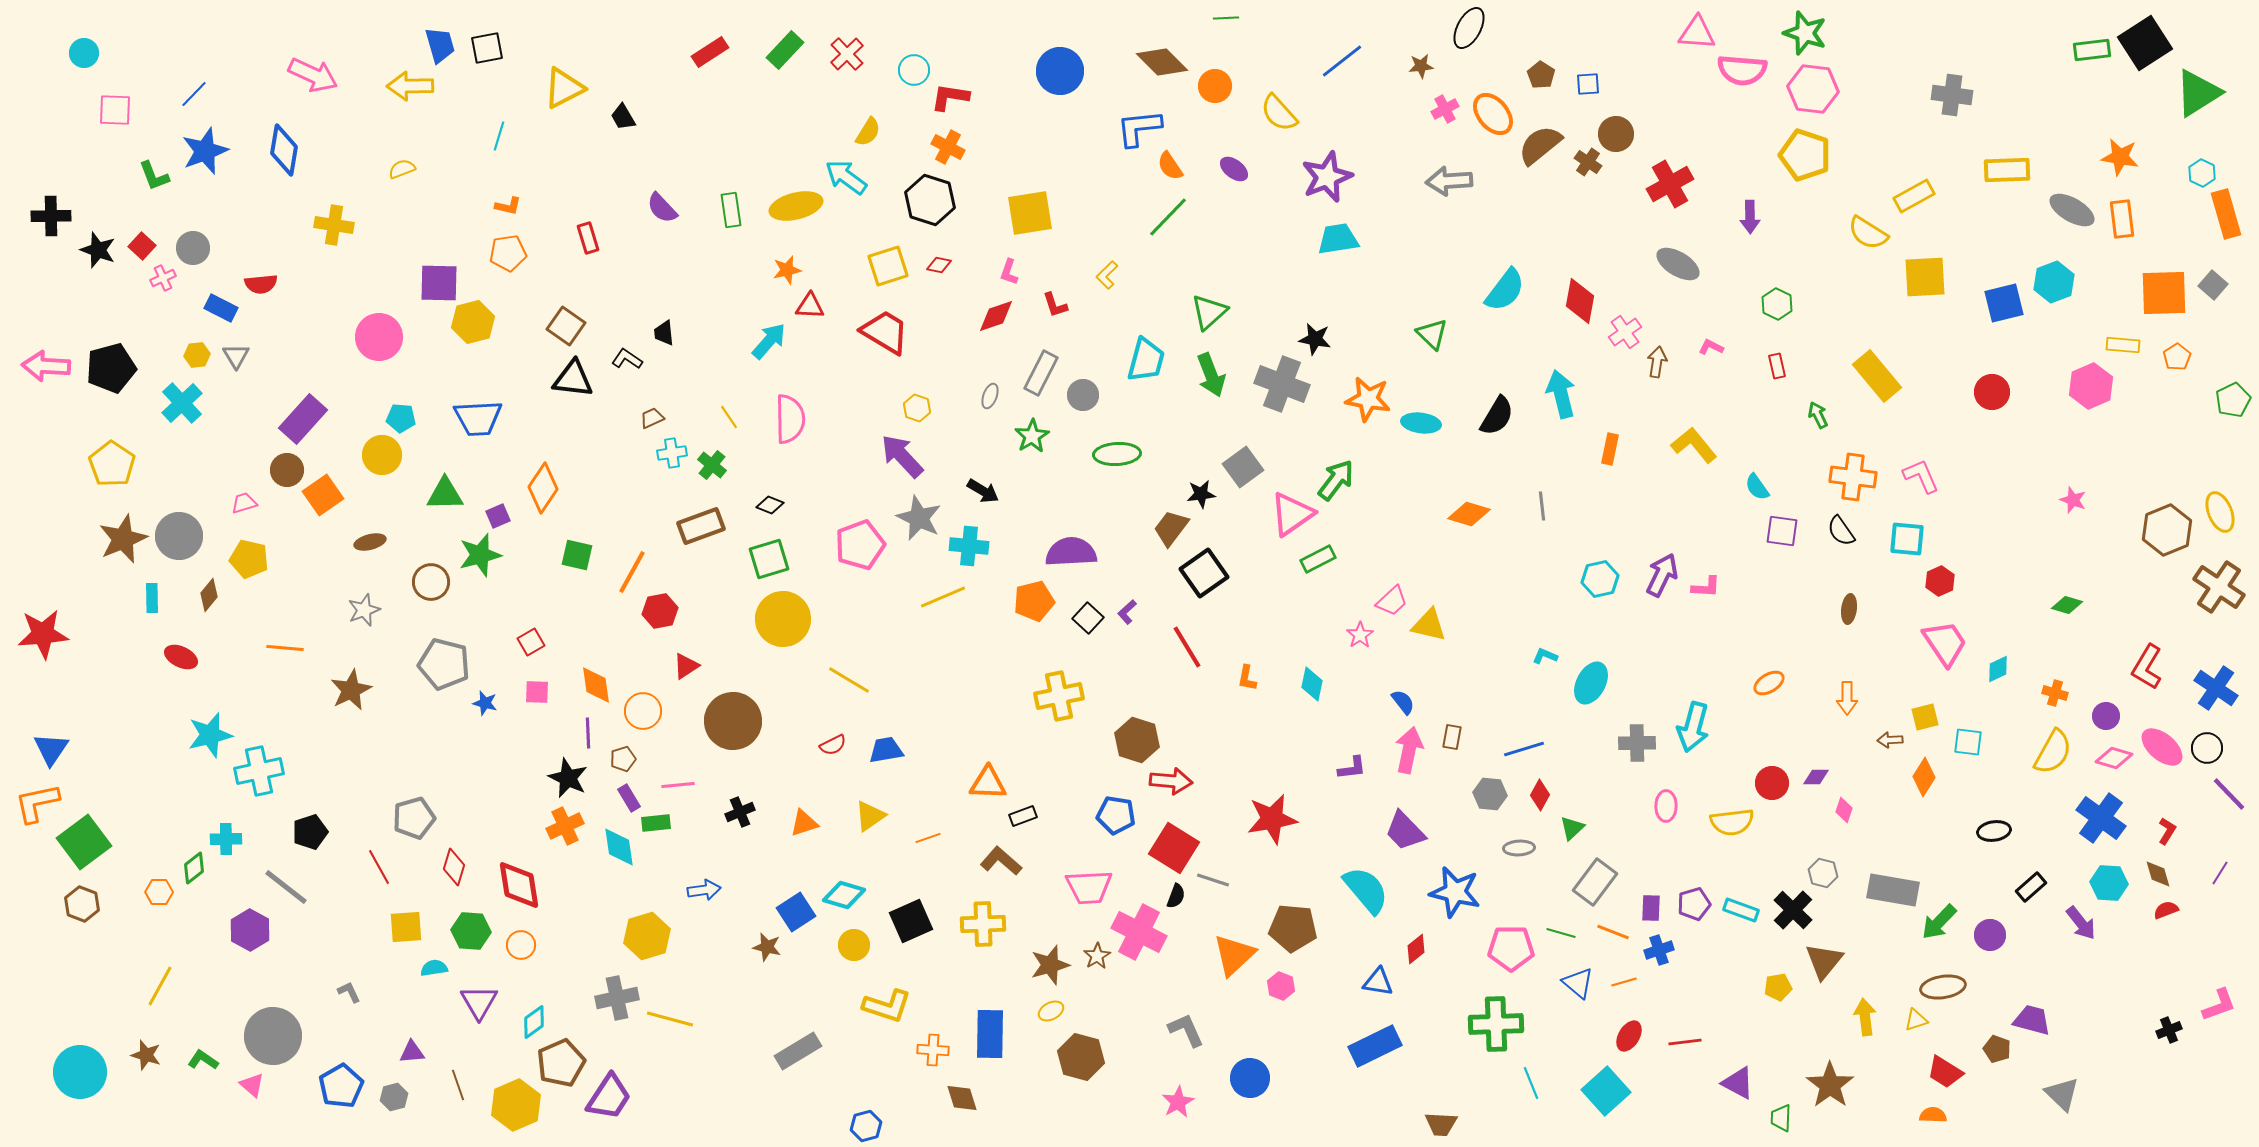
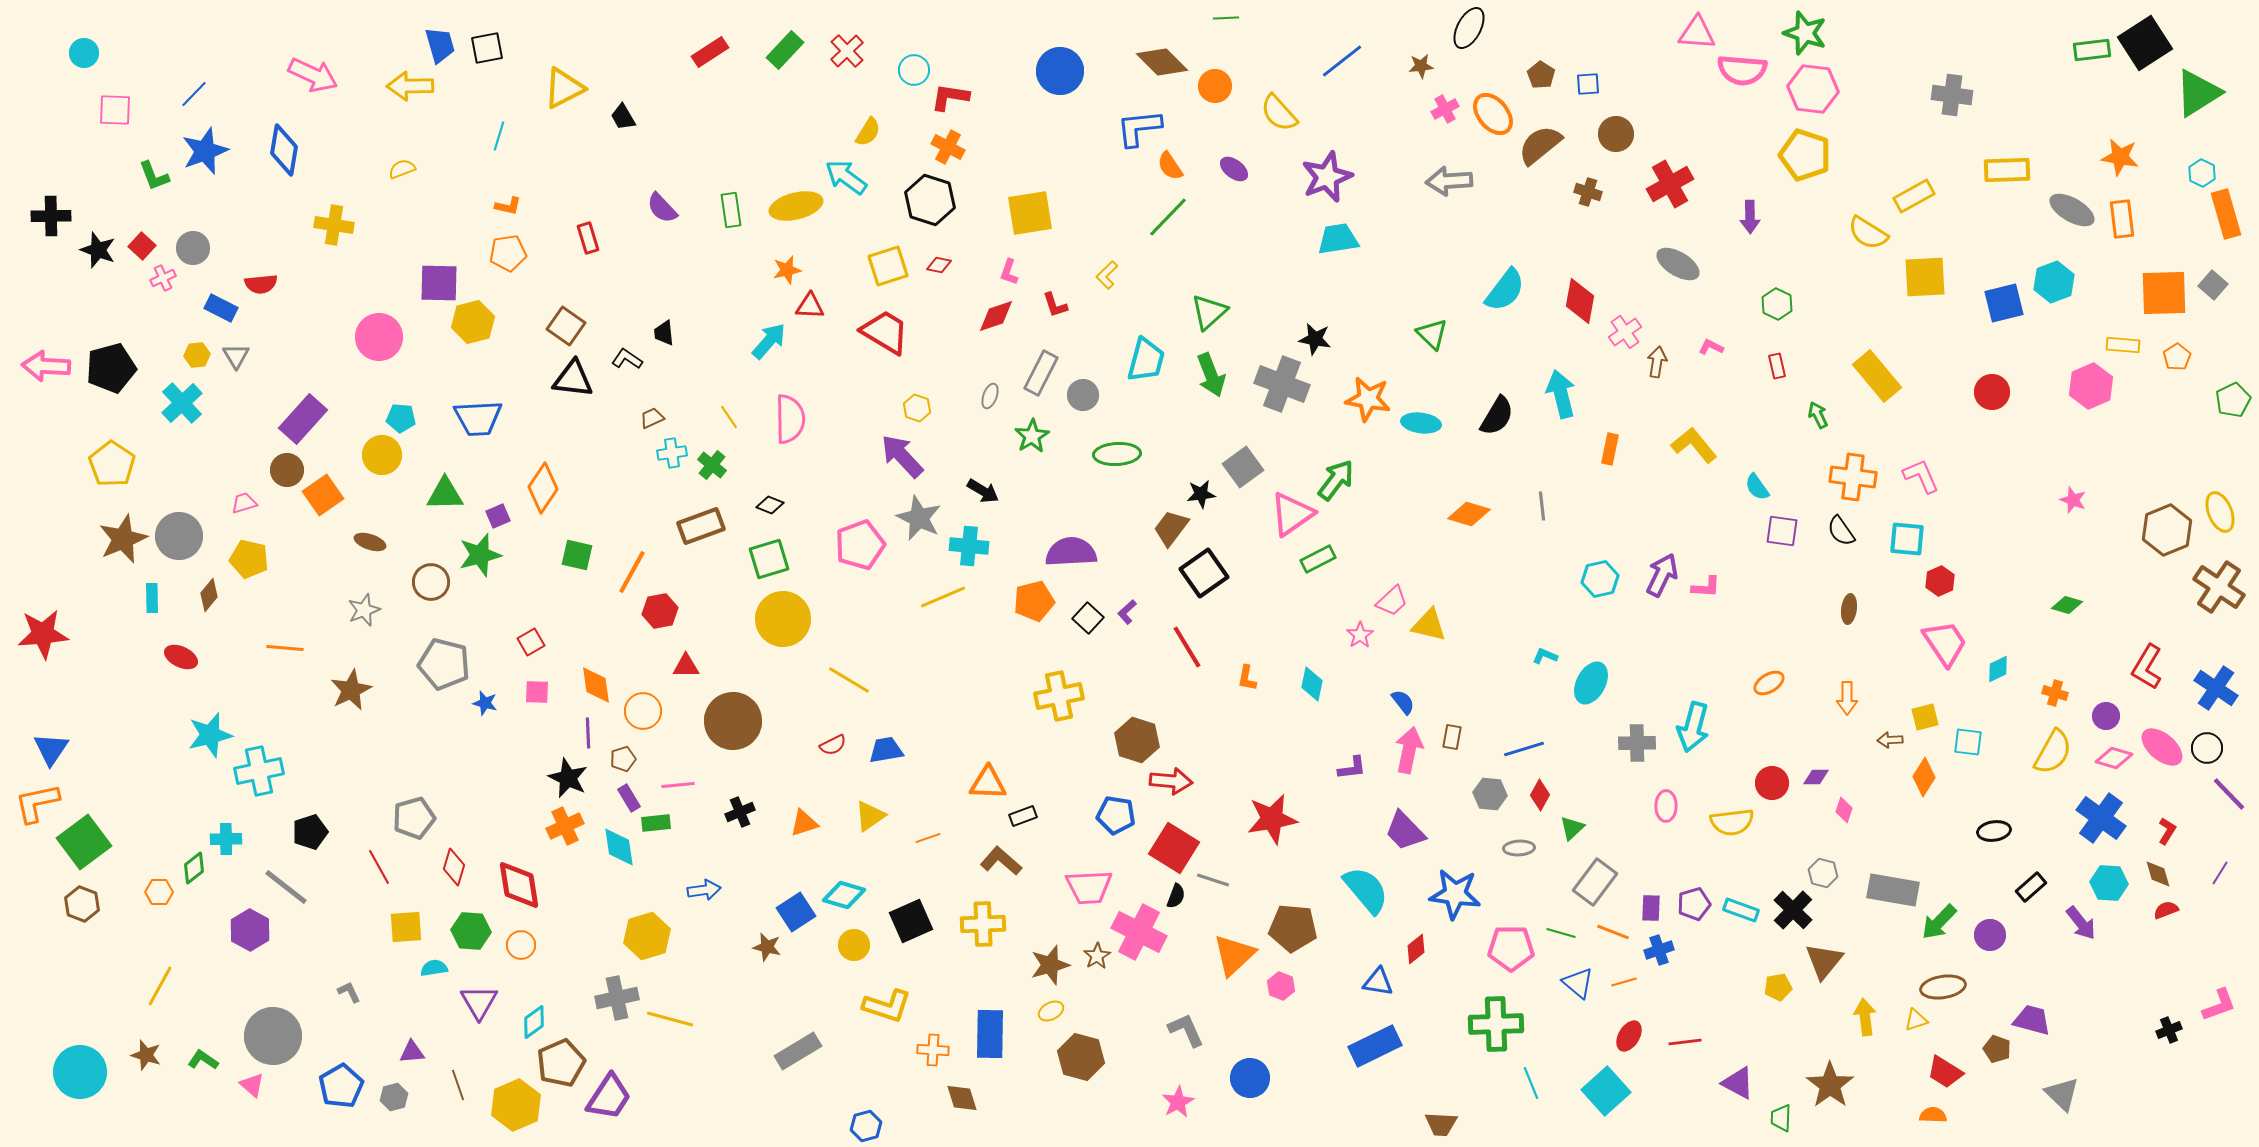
red cross at (847, 54): moved 3 px up
brown cross at (1588, 162): moved 30 px down; rotated 16 degrees counterclockwise
brown ellipse at (370, 542): rotated 32 degrees clockwise
red triangle at (686, 666): rotated 32 degrees clockwise
blue star at (1455, 892): moved 2 px down; rotated 6 degrees counterclockwise
